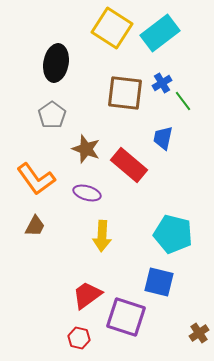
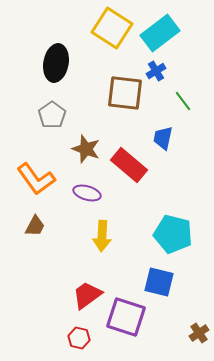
blue cross: moved 6 px left, 12 px up
